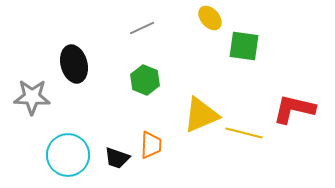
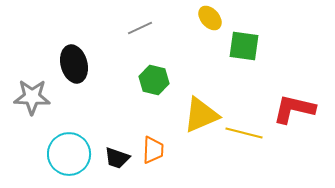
gray line: moved 2 px left
green hexagon: moved 9 px right; rotated 8 degrees counterclockwise
orange trapezoid: moved 2 px right, 5 px down
cyan circle: moved 1 px right, 1 px up
